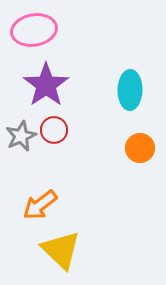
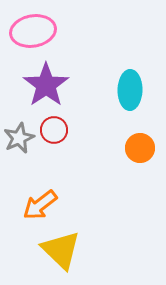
pink ellipse: moved 1 px left, 1 px down
gray star: moved 2 px left, 2 px down
